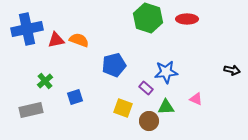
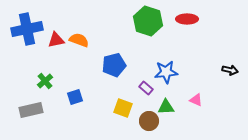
green hexagon: moved 3 px down
black arrow: moved 2 px left
pink triangle: moved 1 px down
